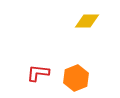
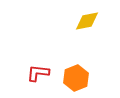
yellow diamond: rotated 10 degrees counterclockwise
